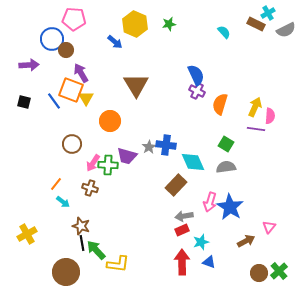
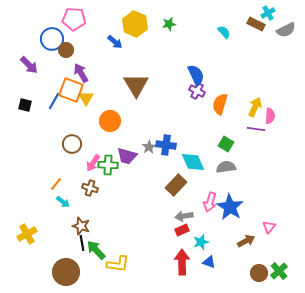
purple arrow at (29, 65): rotated 48 degrees clockwise
blue line at (54, 101): rotated 66 degrees clockwise
black square at (24, 102): moved 1 px right, 3 px down
